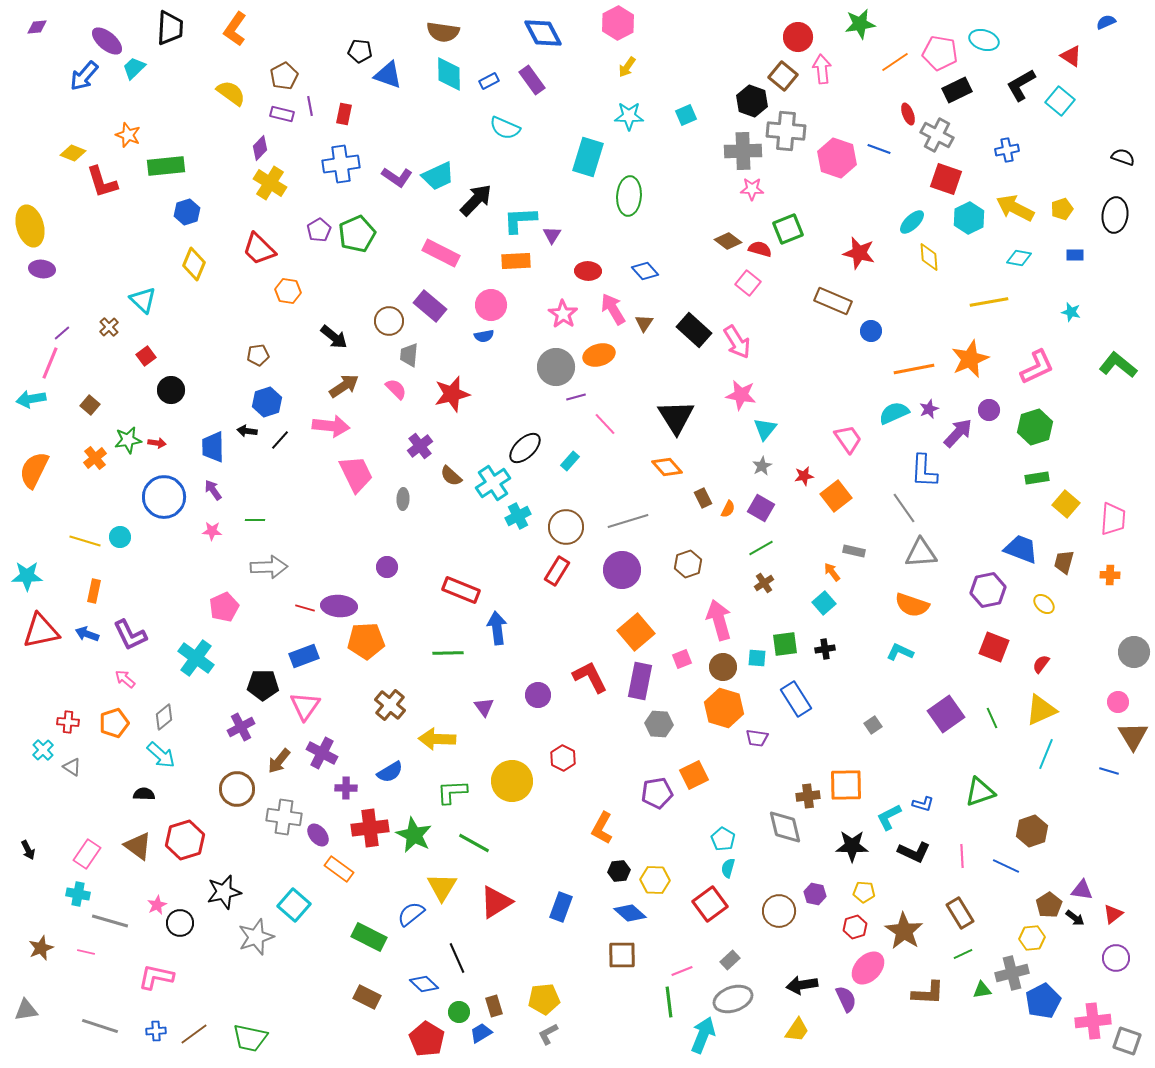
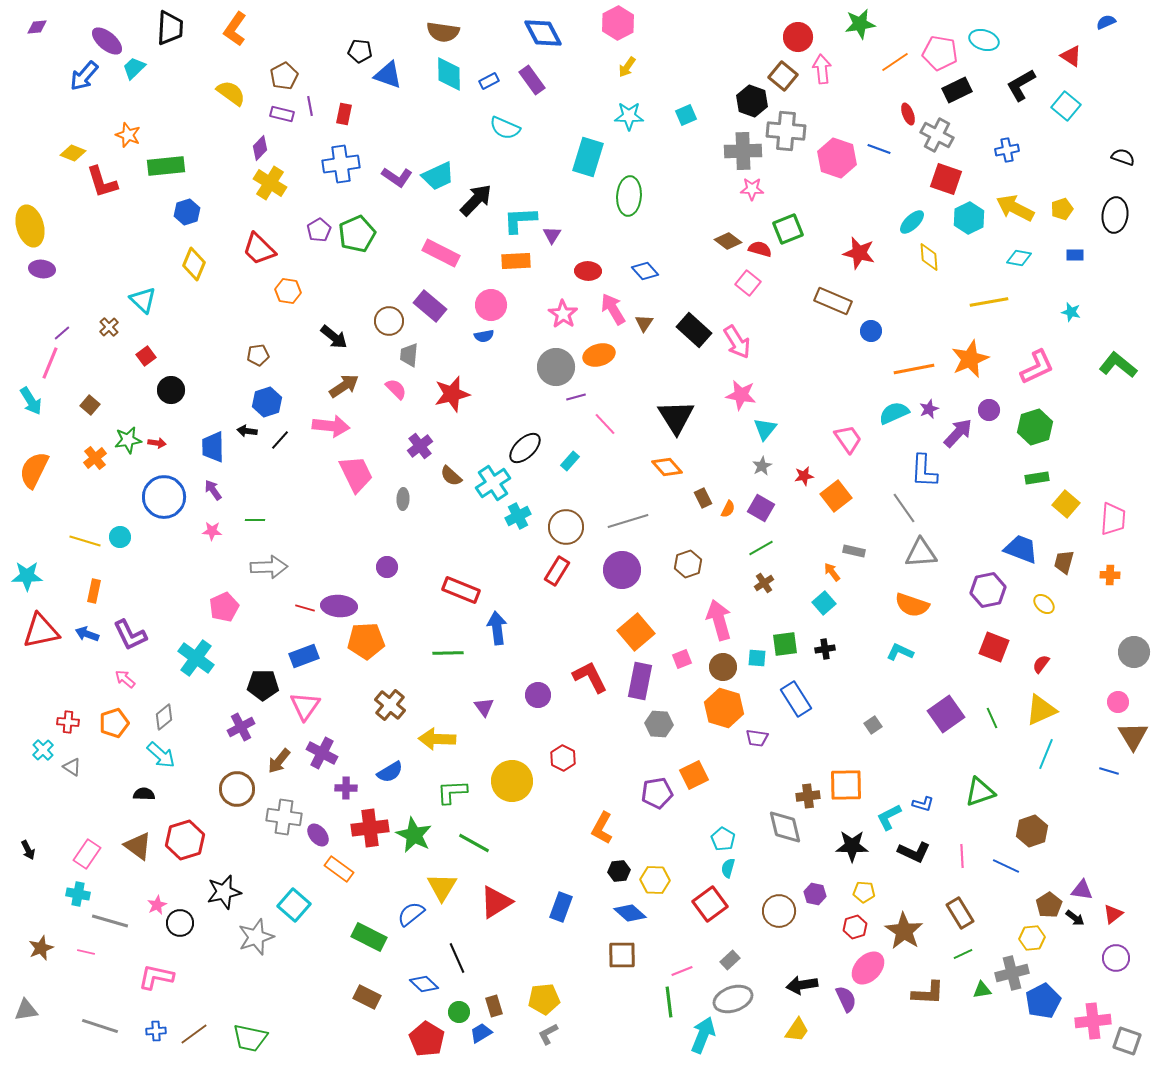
cyan square at (1060, 101): moved 6 px right, 5 px down
cyan arrow at (31, 399): moved 2 px down; rotated 112 degrees counterclockwise
